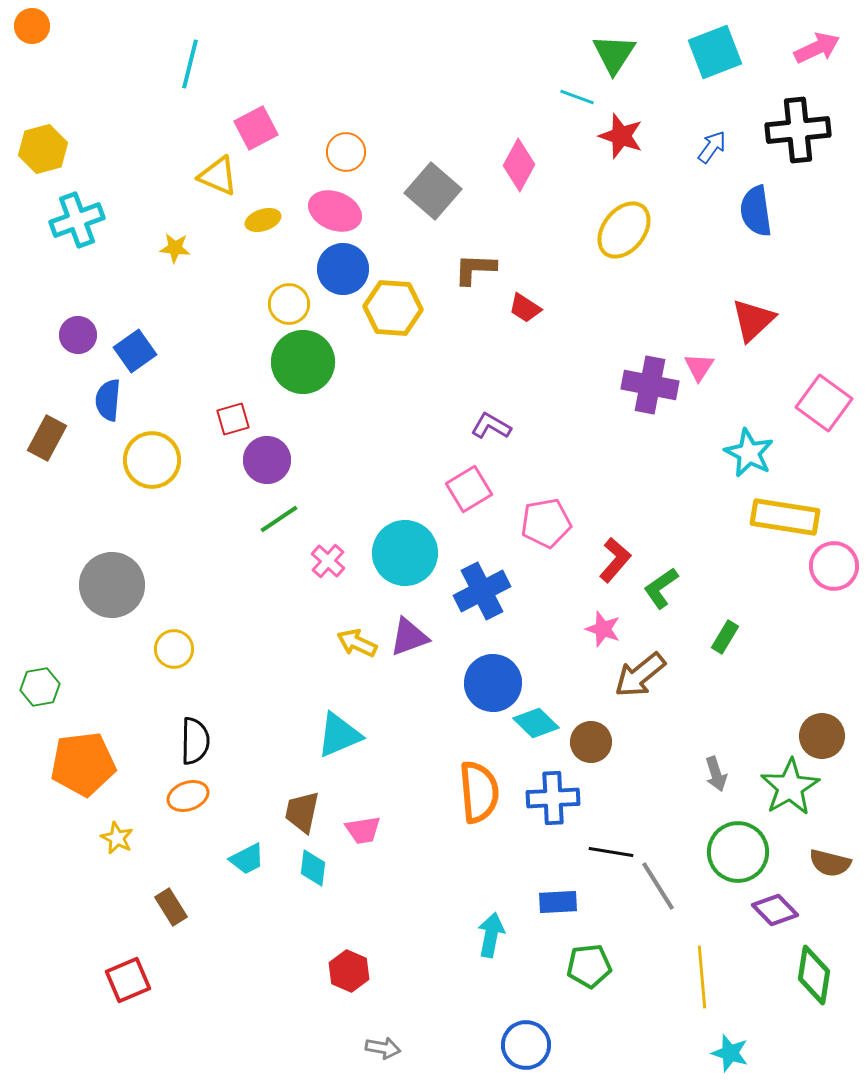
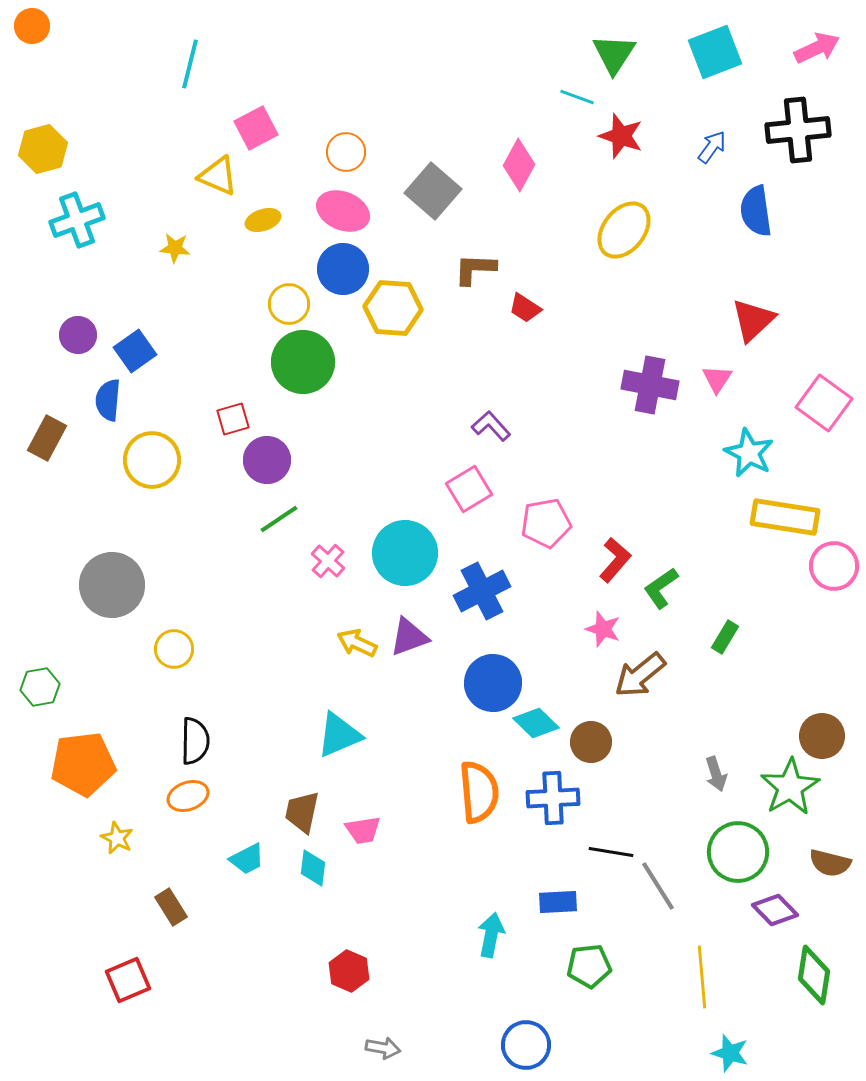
pink ellipse at (335, 211): moved 8 px right
pink triangle at (699, 367): moved 18 px right, 12 px down
purple L-shape at (491, 426): rotated 18 degrees clockwise
